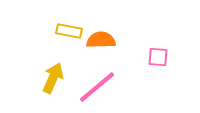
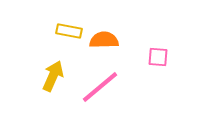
orange semicircle: moved 3 px right
yellow arrow: moved 2 px up
pink line: moved 3 px right
